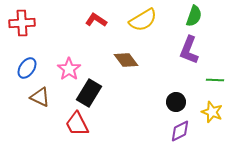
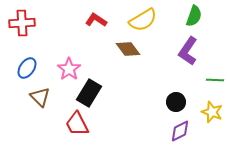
purple L-shape: moved 1 px left, 1 px down; rotated 12 degrees clockwise
brown diamond: moved 2 px right, 11 px up
brown triangle: rotated 20 degrees clockwise
